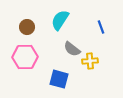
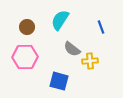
blue square: moved 2 px down
